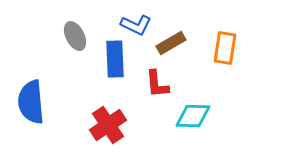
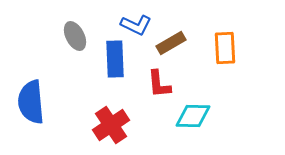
orange rectangle: rotated 12 degrees counterclockwise
red L-shape: moved 2 px right
red cross: moved 3 px right
